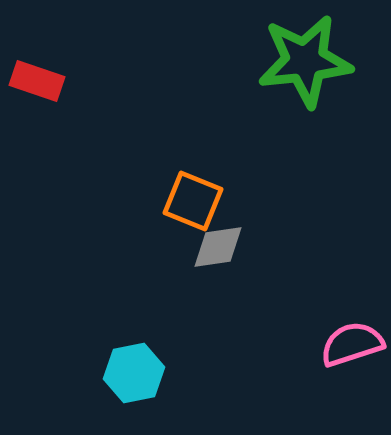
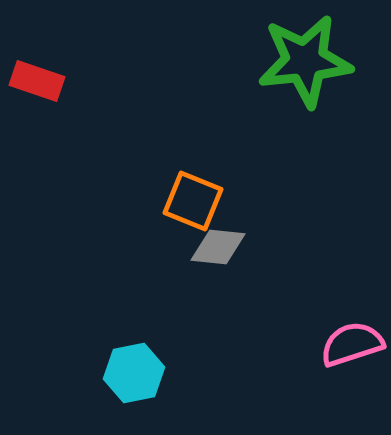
gray diamond: rotated 14 degrees clockwise
